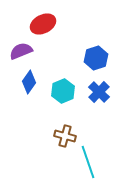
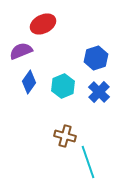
cyan hexagon: moved 5 px up
